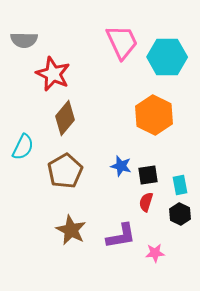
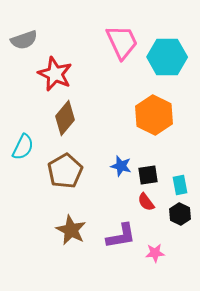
gray semicircle: rotated 20 degrees counterclockwise
red star: moved 2 px right
red semicircle: rotated 54 degrees counterclockwise
